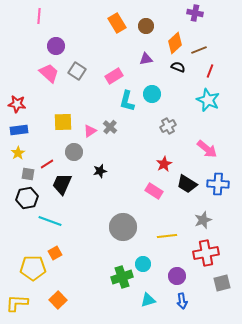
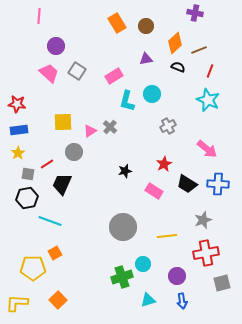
black star at (100, 171): moved 25 px right
